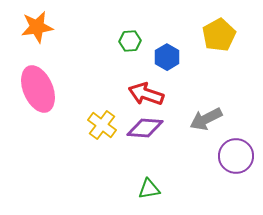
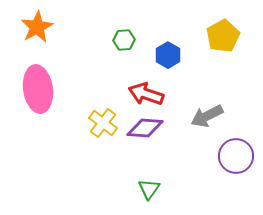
orange star: rotated 20 degrees counterclockwise
yellow pentagon: moved 4 px right, 1 px down
green hexagon: moved 6 px left, 1 px up
blue hexagon: moved 1 px right, 2 px up
pink ellipse: rotated 15 degrees clockwise
gray arrow: moved 1 px right, 3 px up
yellow cross: moved 1 px right, 2 px up
green triangle: rotated 45 degrees counterclockwise
